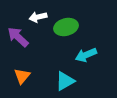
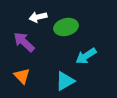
purple arrow: moved 6 px right, 5 px down
cyan arrow: moved 1 px down; rotated 10 degrees counterclockwise
orange triangle: rotated 24 degrees counterclockwise
